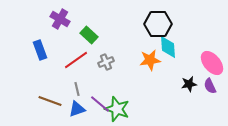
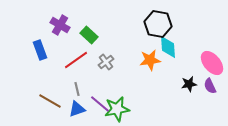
purple cross: moved 6 px down
black hexagon: rotated 12 degrees clockwise
gray cross: rotated 14 degrees counterclockwise
brown line: rotated 10 degrees clockwise
green star: rotated 30 degrees counterclockwise
